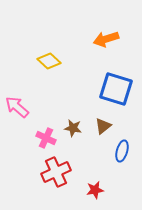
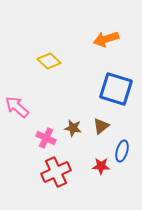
brown triangle: moved 2 px left
red star: moved 6 px right, 24 px up; rotated 12 degrees clockwise
